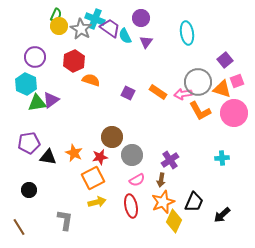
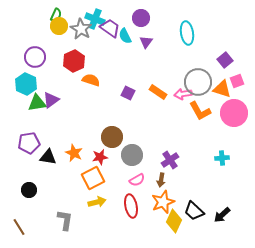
black trapezoid at (194, 202): moved 9 px down; rotated 110 degrees clockwise
